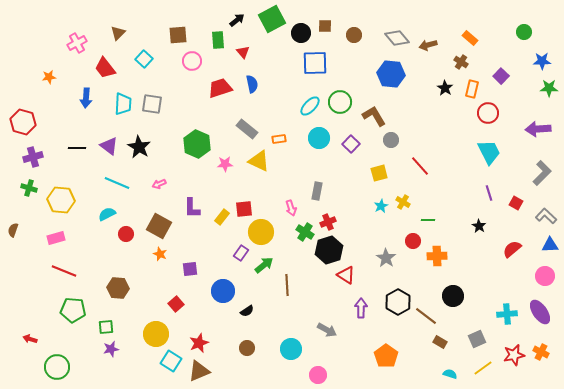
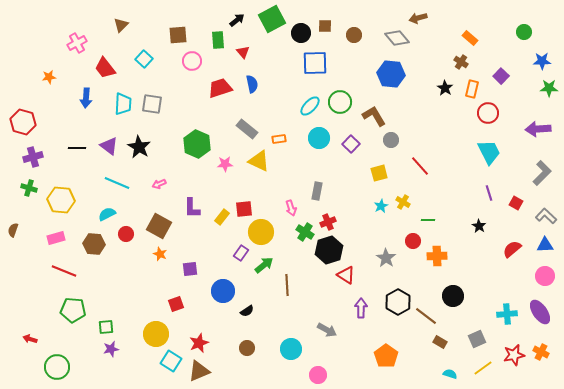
brown triangle at (118, 33): moved 3 px right, 8 px up
brown arrow at (428, 45): moved 10 px left, 27 px up
blue triangle at (550, 245): moved 5 px left
brown hexagon at (118, 288): moved 24 px left, 44 px up
red square at (176, 304): rotated 21 degrees clockwise
